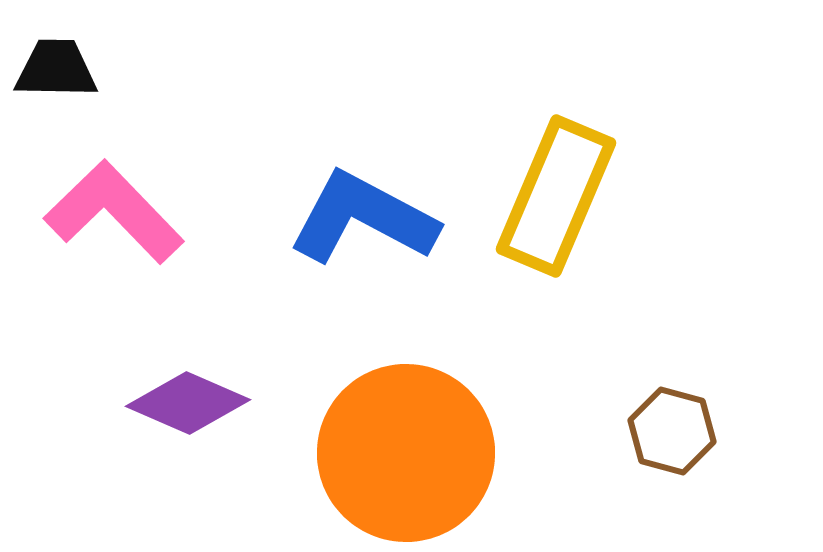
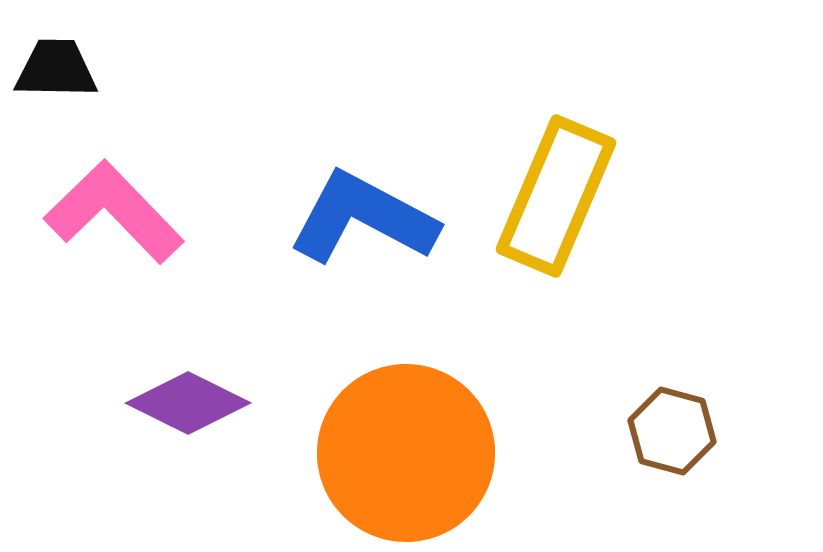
purple diamond: rotated 3 degrees clockwise
